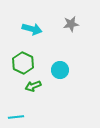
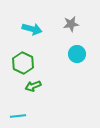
cyan circle: moved 17 px right, 16 px up
cyan line: moved 2 px right, 1 px up
